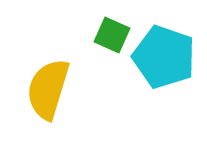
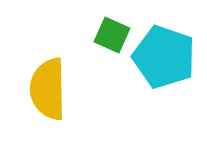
yellow semicircle: rotated 18 degrees counterclockwise
